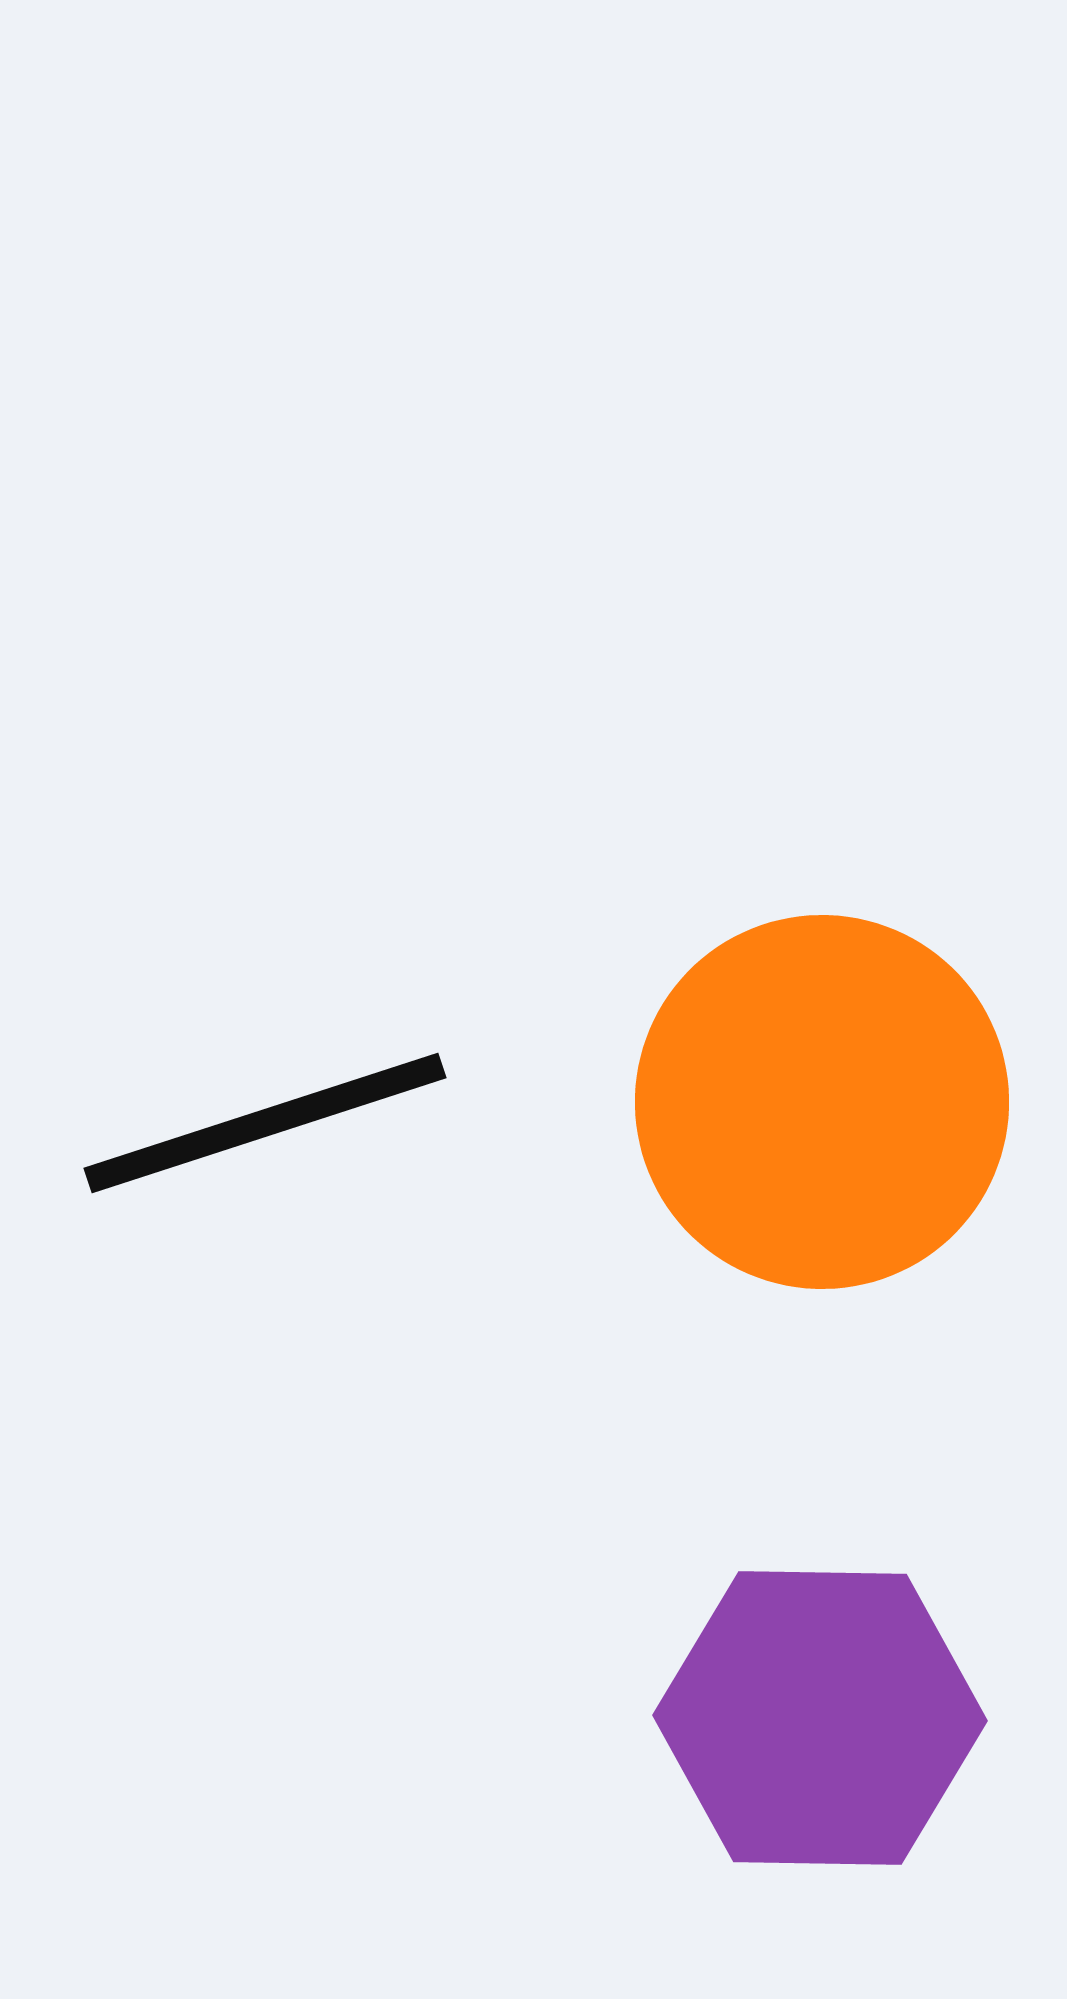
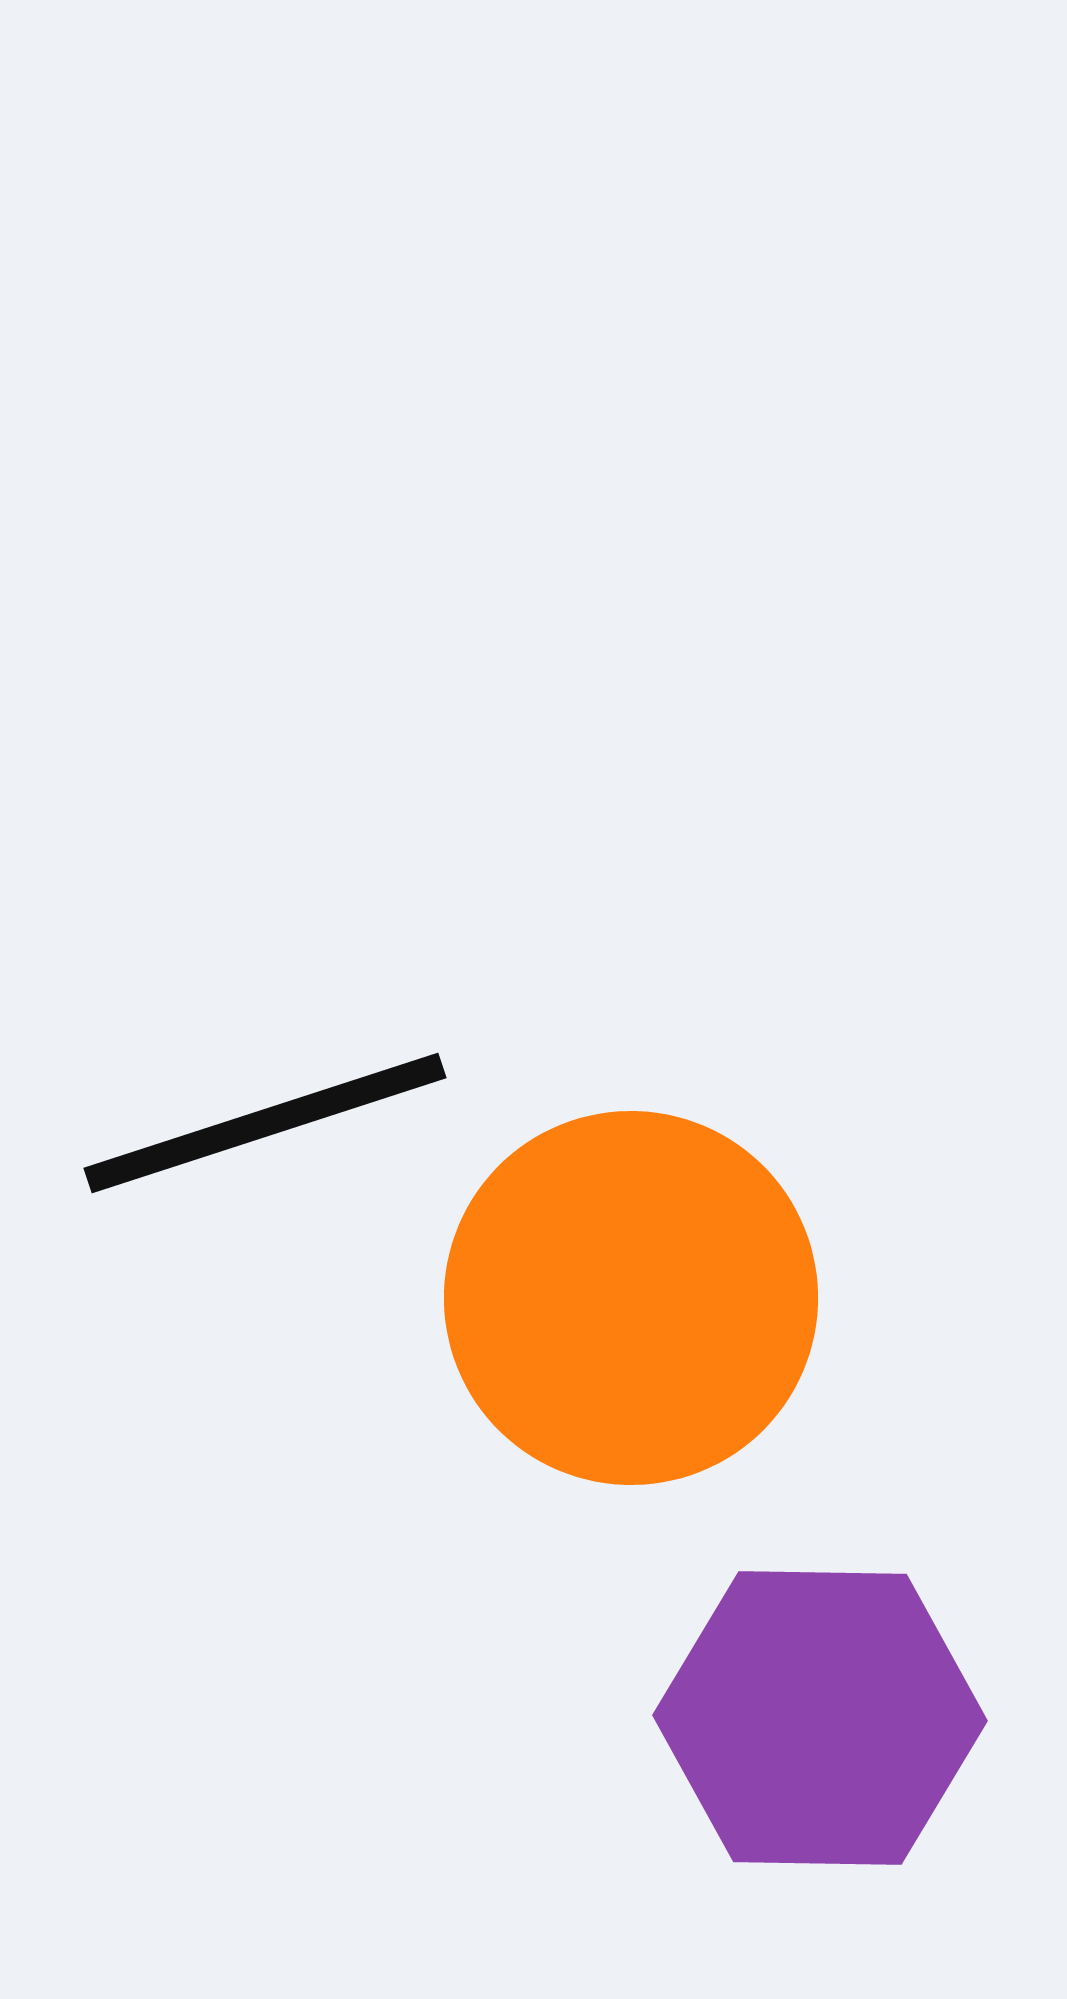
orange circle: moved 191 px left, 196 px down
